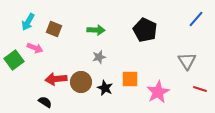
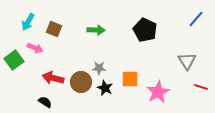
gray star: moved 11 px down; rotated 16 degrees clockwise
red arrow: moved 3 px left, 1 px up; rotated 20 degrees clockwise
red line: moved 1 px right, 2 px up
